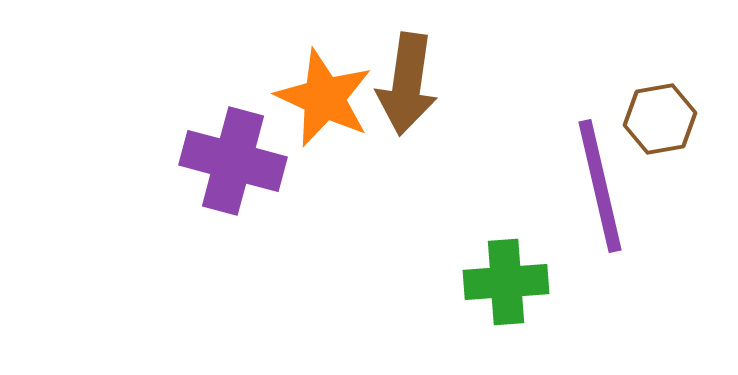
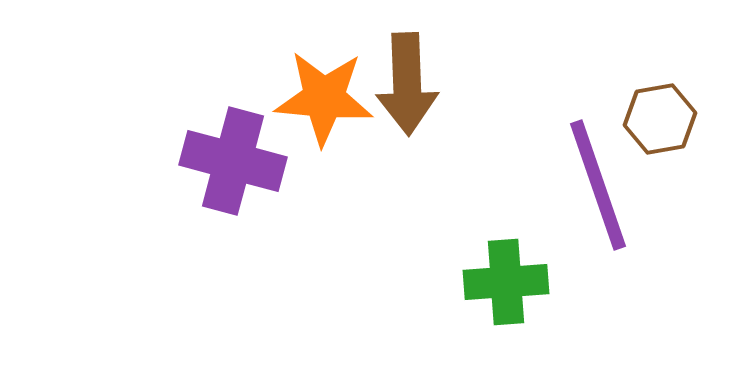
brown arrow: rotated 10 degrees counterclockwise
orange star: rotated 20 degrees counterclockwise
purple line: moved 2 px left, 1 px up; rotated 6 degrees counterclockwise
